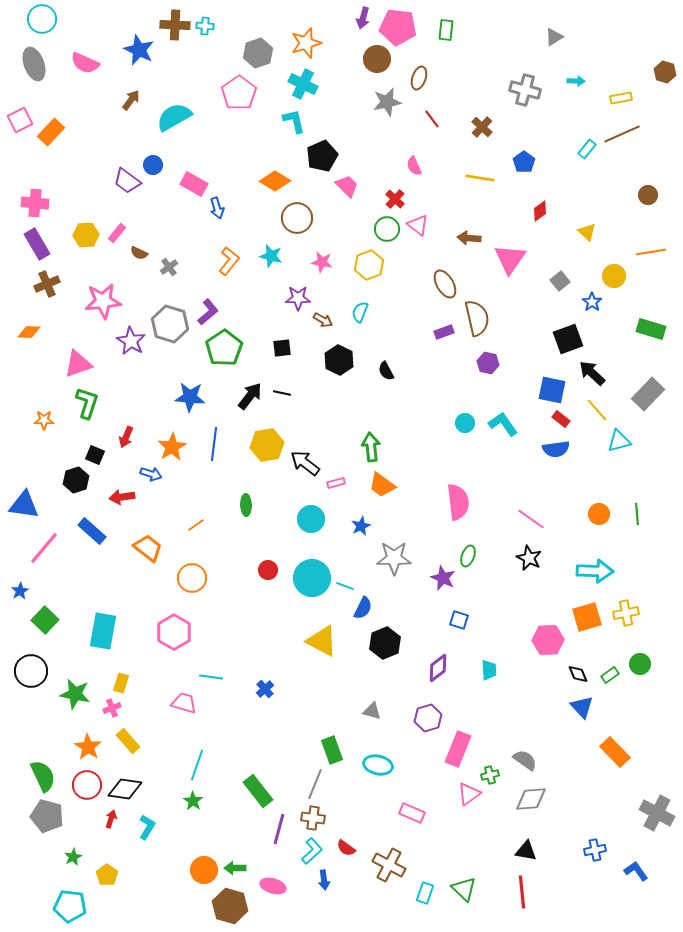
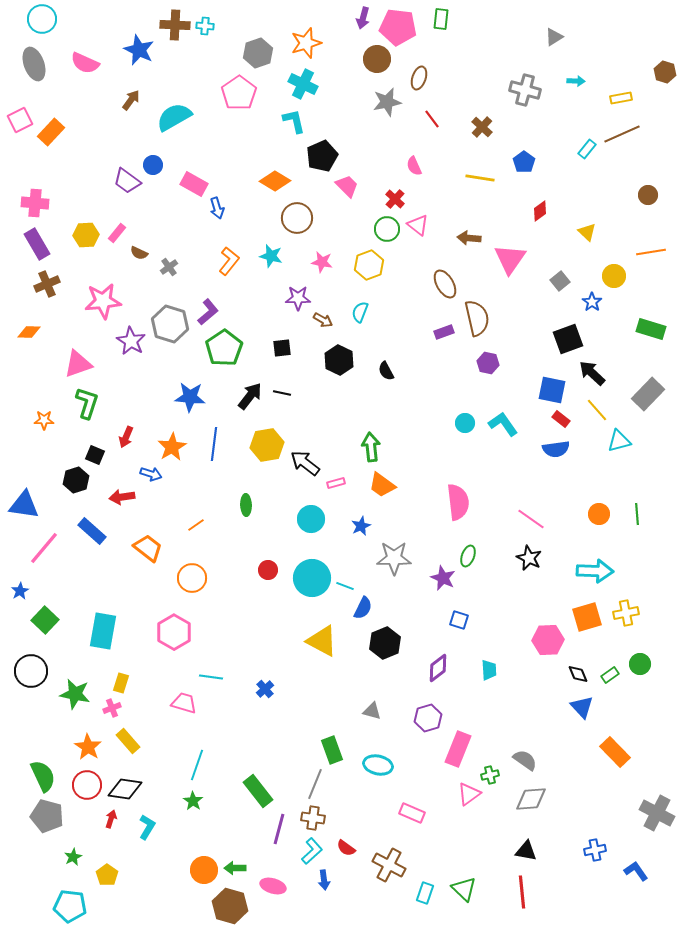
green rectangle at (446, 30): moved 5 px left, 11 px up
